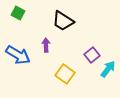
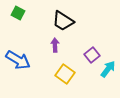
purple arrow: moved 9 px right
blue arrow: moved 5 px down
